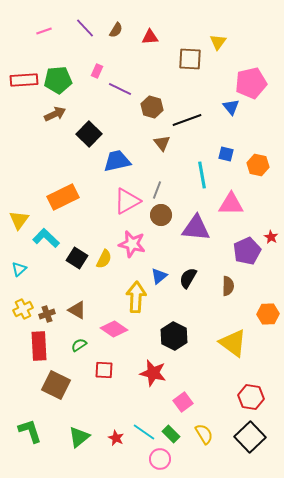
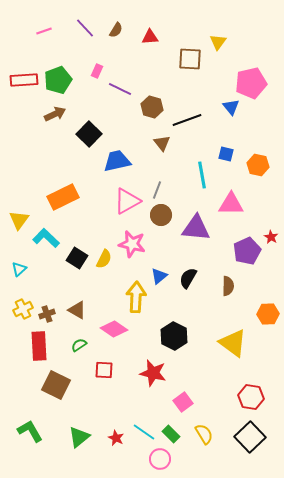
green pentagon at (58, 80): rotated 16 degrees counterclockwise
green L-shape at (30, 431): rotated 12 degrees counterclockwise
